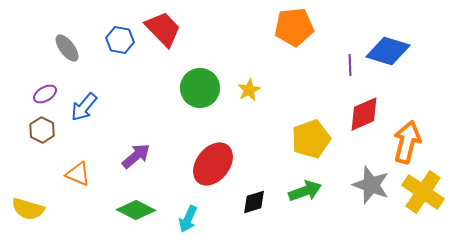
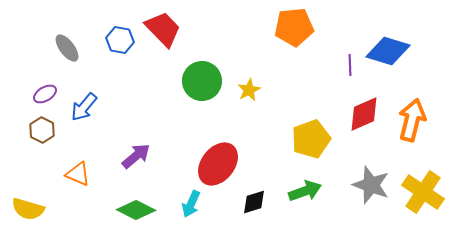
green circle: moved 2 px right, 7 px up
orange arrow: moved 5 px right, 22 px up
red ellipse: moved 5 px right
cyan arrow: moved 3 px right, 15 px up
